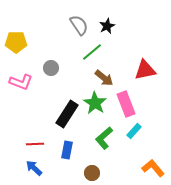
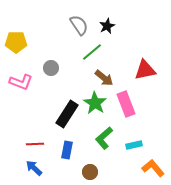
cyan rectangle: moved 14 px down; rotated 35 degrees clockwise
brown circle: moved 2 px left, 1 px up
